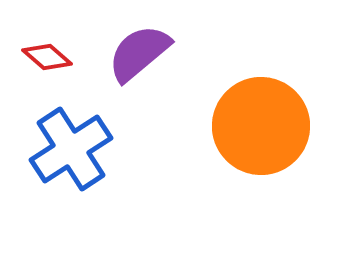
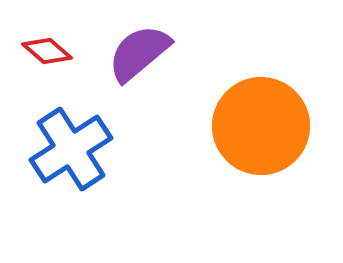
red diamond: moved 6 px up
